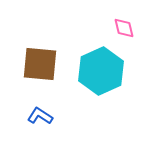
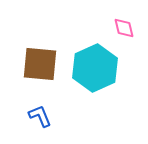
cyan hexagon: moved 6 px left, 3 px up
blue L-shape: rotated 35 degrees clockwise
